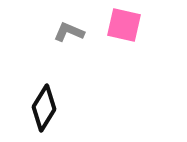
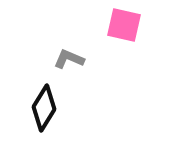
gray L-shape: moved 27 px down
